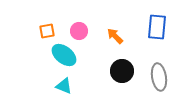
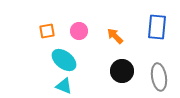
cyan ellipse: moved 5 px down
